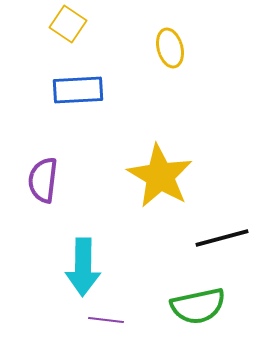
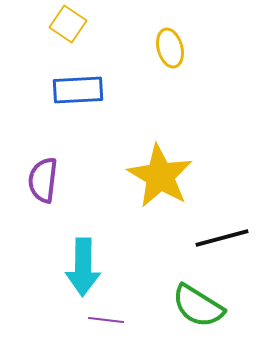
green semicircle: rotated 44 degrees clockwise
